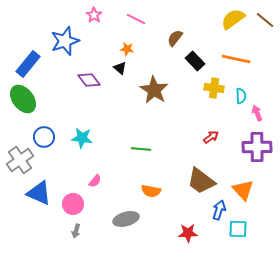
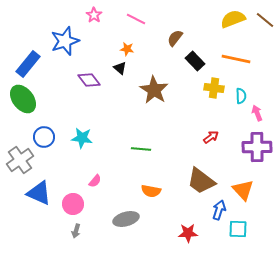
yellow semicircle: rotated 15 degrees clockwise
